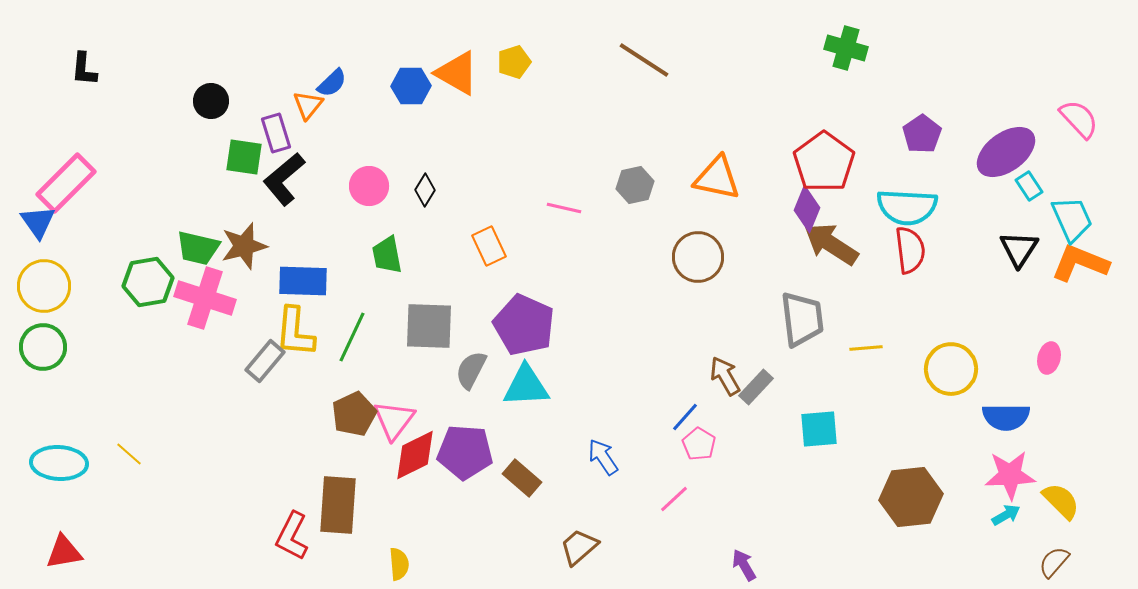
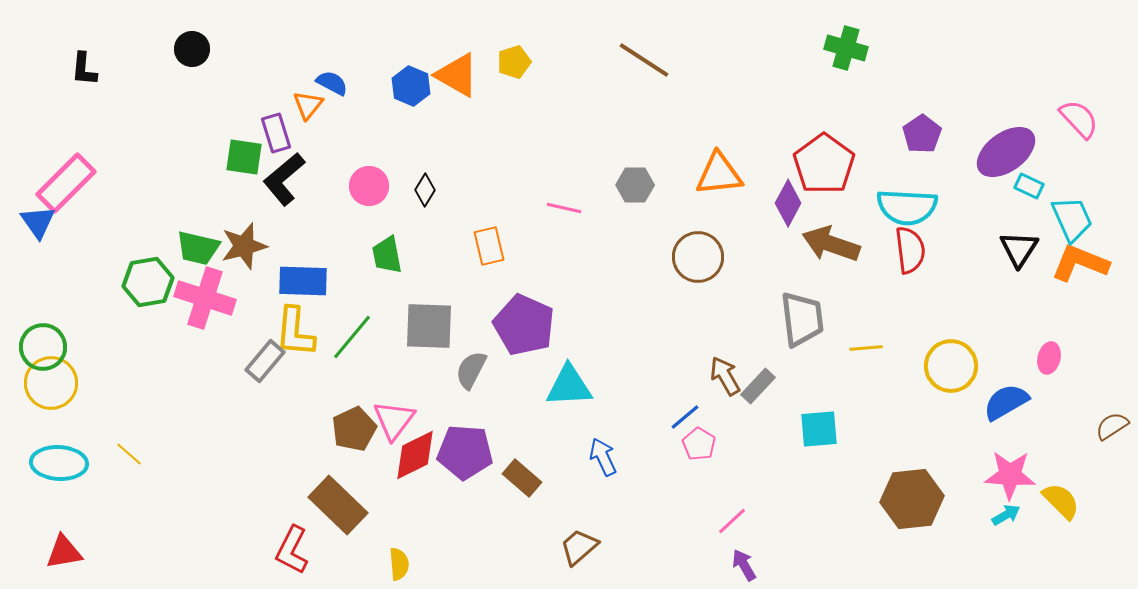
orange triangle at (457, 73): moved 2 px down
blue semicircle at (332, 83): rotated 108 degrees counterclockwise
blue hexagon at (411, 86): rotated 24 degrees clockwise
black circle at (211, 101): moved 19 px left, 52 px up
red pentagon at (824, 162): moved 2 px down
orange triangle at (717, 178): moved 2 px right, 4 px up; rotated 18 degrees counterclockwise
gray hexagon at (635, 185): rotated 12 degrees clockwise
cyan rectangle at (1029, 186): rotated 32 degrees counterclockwise
purple diamond at (807, 209): moved 19 px left, 6 px up; rotated 6 degrees clockwise
brown arrow at (831, 244): rotated 14 degrees counterclockwise
orange rectangle at (489, 246): rotated 12 degrees clockwise
yellow circle at (44, 286): moved 7 px right, 97 px down
green line at (352, 337): rotated 15 degrees clockwise
yellow circle at (951, 369): moved 3 px up
cyan triangle at (526, 386): moved 43 px right
gray rectangle at (756, 387): moved 2 px right, 1 px up
brown pentagon at (354, 414): moved 15 px down
blue line at (685, 417): rotated 8 degrees clockwise
blue semicircle at (1006, 417): moved 15 px up; rotated 150 degrees clockwise
blue arrow at (603, 457): rotated 9 degrees clockwise
pink star at (1010, 475): rotated 6 degrees clockwise
brown hexagon at (911, 497): moved 1 px right, 2 px down
pink line at (674, 499): moved 58 px right, 22 px down
brown rectangle at (338, 505): rotated 50 degrees counterclockwise
red L-shape at (292, 536): moved 14 px down
brown semicircle at (1054, 562): moved 58 px right, 136 px up; rotated 16 degrees clockwise
